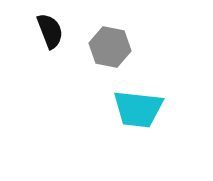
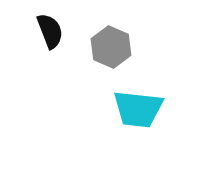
gray hexagon: moved 1 px right; rotated 12 degrees clockwise
